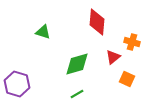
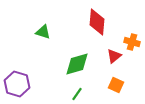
red triangle: moved 1 px right, 1 px up
orange square: moved 11 px left, 6 px down
green line: rotated 24 degrees counterclockwise
